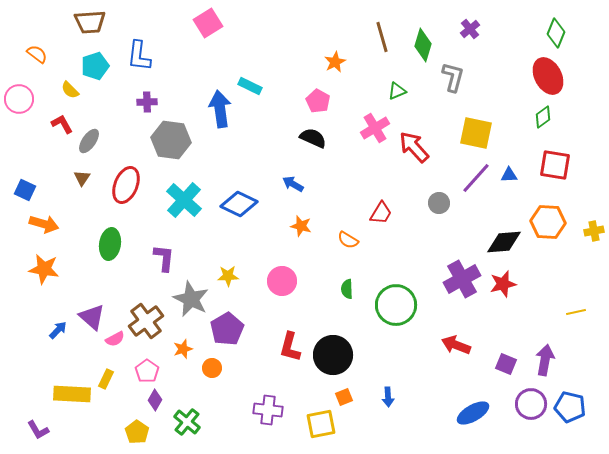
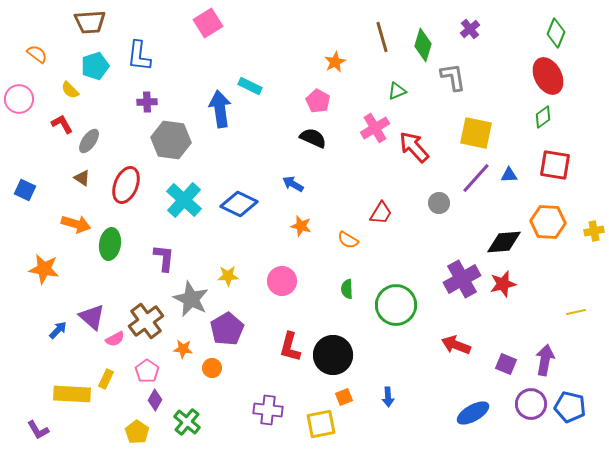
gray L-shape at (453, 77): rotated 24 degrees counterclockwise
brown triangle at (82, 178): rotated 30 degrees counterclockwise
orange arrow at (44, 224): moved 32 px right
orange star at (183, 349): rotated 24 degrees clockwise
